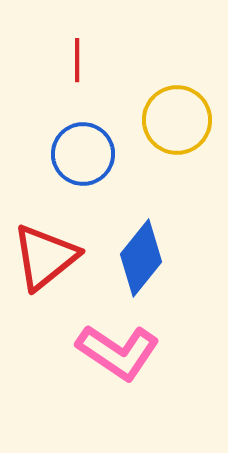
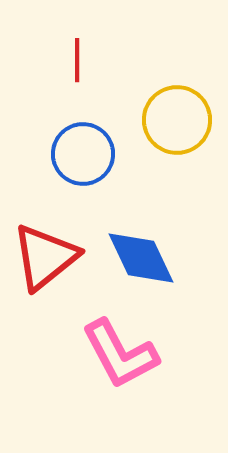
blue diamond: rotated 64 degrees counterclockwise
pink L-shape: moved 2 px right, 2 px down; rotated 28 degrees clockwise
